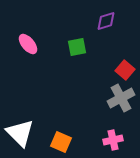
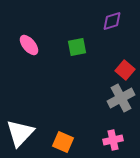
purple diamond: moved 6 px right
pink ellipse: moved 1 px right, 1 px down
white triangle: rotated 28 degrees clockwise
orange square: moved 2 px right
